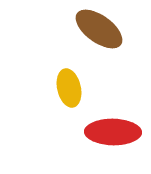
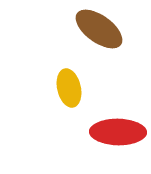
red ellipse: moved 5 px right
